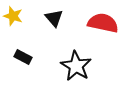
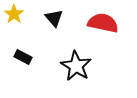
yellow star: moved 1 px right, 2 px up; rotated 18 degrees clockwise
